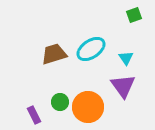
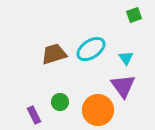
orange circle: moved 10 px right, 3 px down
